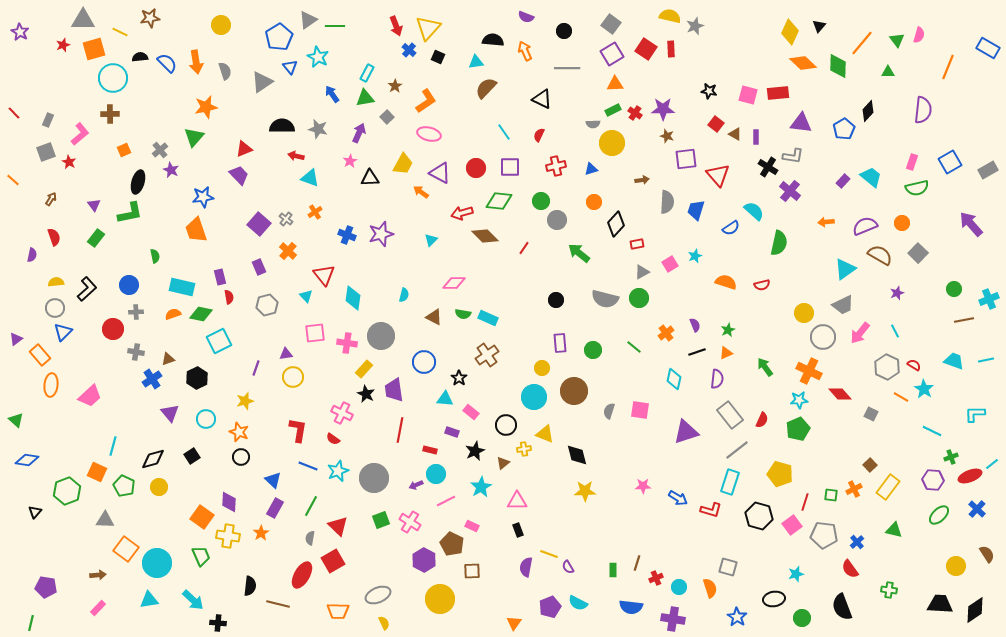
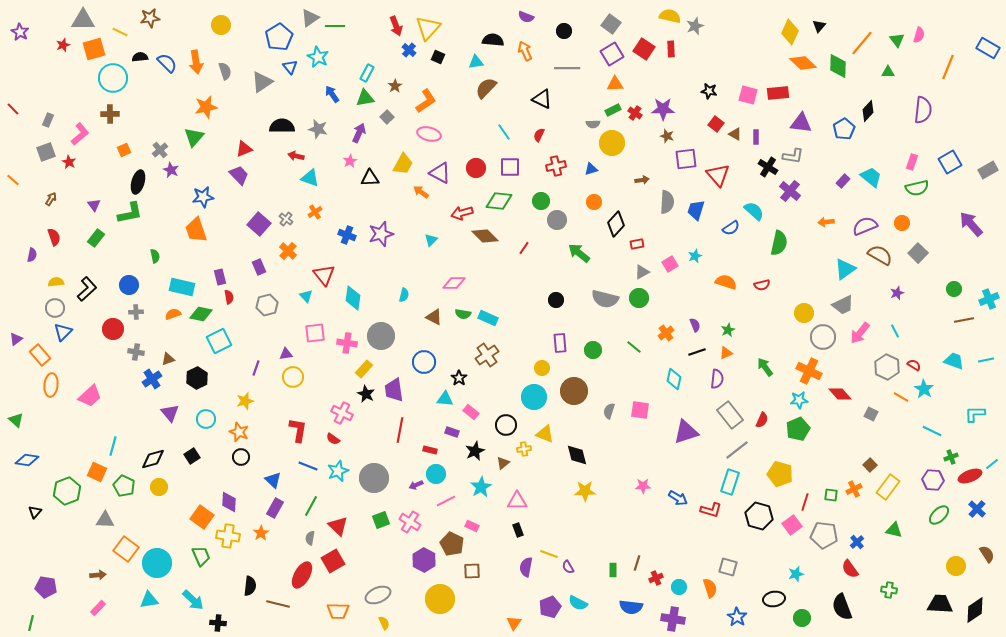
gray triangle at (308, 20): moved 2 px right, 2 px up
red square at (646, 49): moved 2 px left
red line at (14, 113): moved 1 px left, 4 px up
